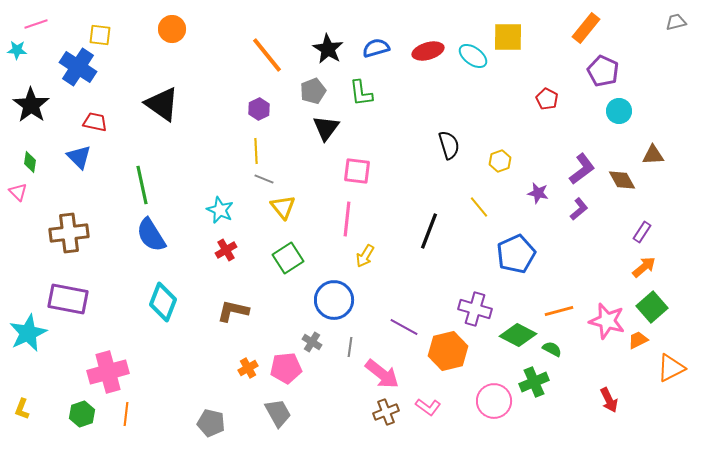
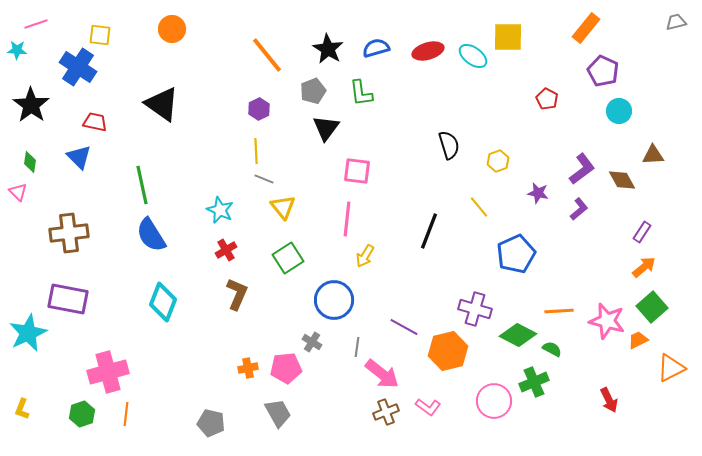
yellow hexagon at (500, 161): moved 2 px left
brown L-shape at (233, 311): moved 4 px right, 17 px up; rotated 100 degrees clockwise
orange line at (559, 311): rotated 12 degrees clockwise
gray line at (350, 347): moved 7 px right
orange cross at (248, 368): rotated 18 degrees clockwise
